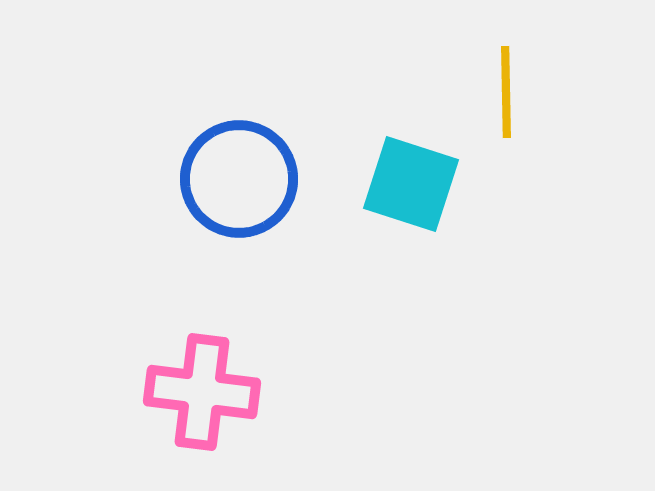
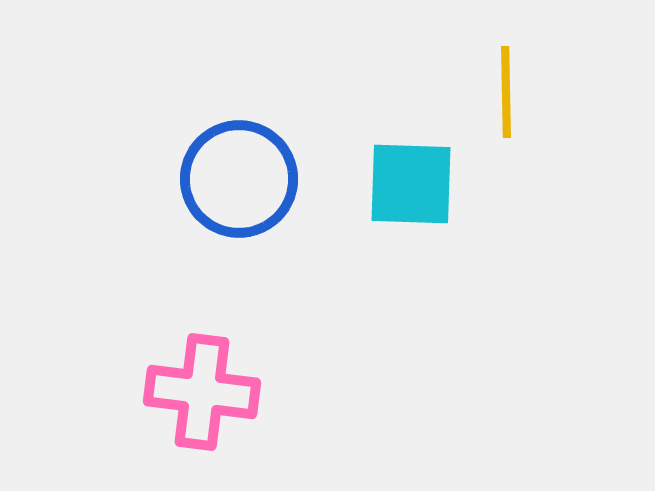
cyan square: rotated 16 degrees counterclockwise
